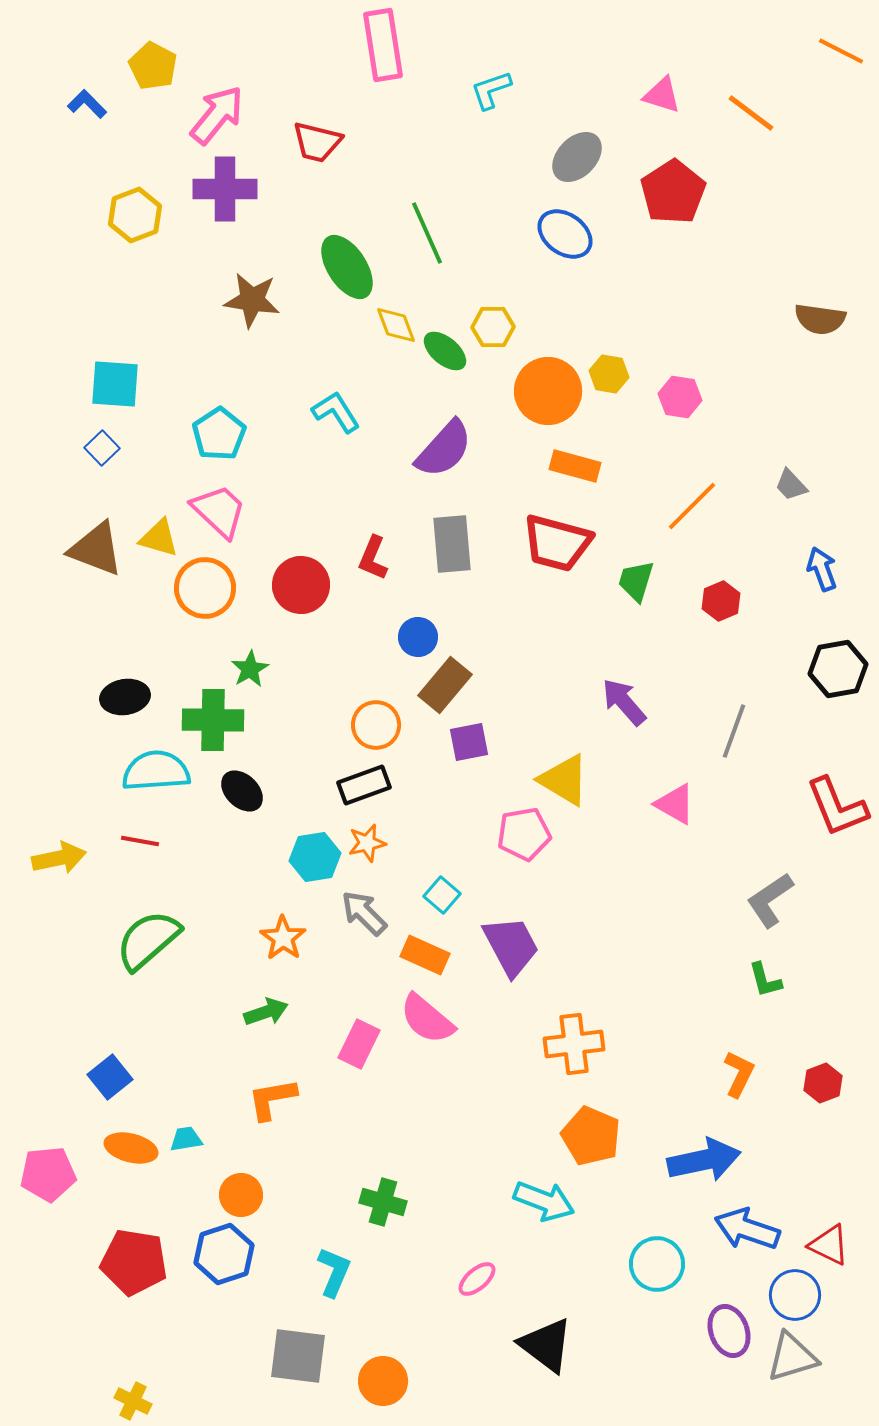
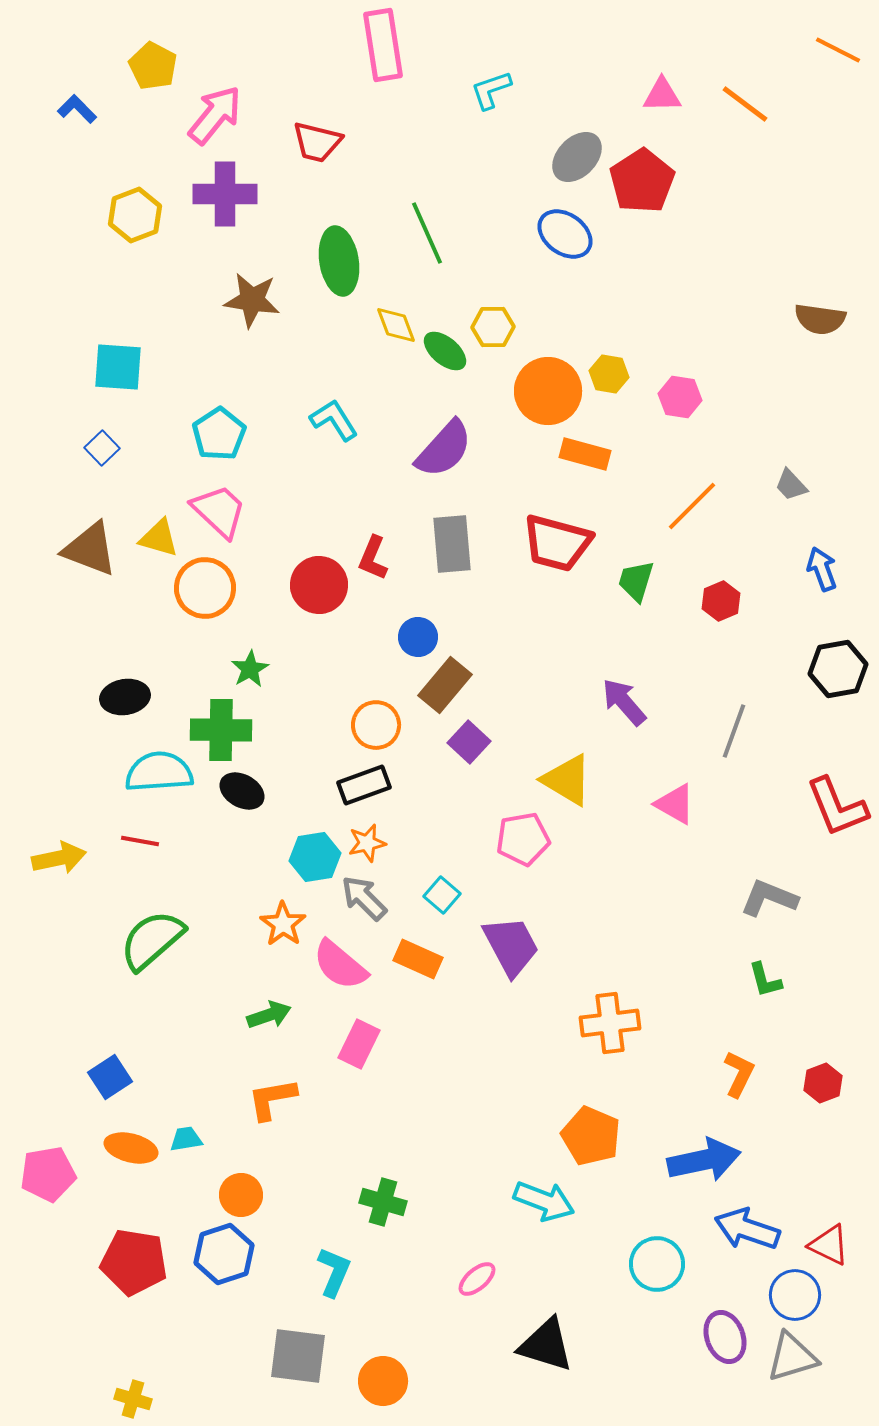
orange line at (841, 51): moved 3 px left, 1 px up
pink triangle at (662, 95): rotated 18 degrees counterclockwise
blue L-shape at (87, 104): moved 10 px left, 5 px down
orange line at (751, 113): moved 6 px left, 9 px up
pink arrow at (217, 115): moved 2 px left
purple cross at (225, 189): moved 5 px down
red pentagon at (673, 192): moved 31 px left, 11 px up
green ellipse at (347, 267): moved 8 px left, 6 px up; rotated 24 degrees clockwise
cyan square at (115, 384): moved 3 px right, 17 px up
cyan L-shape at (336, 412): moved 2 px left, 8 px down
orange rectangle at (575, 466): moved 10 px right, 12 px up
brown triangle at (96, 549): moved 6 px left
red circle at (301, 585): moved 18 px right
green cross at (213, 720): moved 8 px right, 10 px down
purple square at (469, 742): rotated 36 degrees counterclockwise
cyan semicircle at (156, 771): moved 3 px right, 1 px down
yellow triangle at (564, 780): moved 3 px right
black ellipse at (242, 791): rotated 15 degrees counterclockwise
pink pentagon at (524, 834): moved 1 px left, 5 px down
gray L-shape at (770, 900): moved 1 px left, 2 px up; rotated 56 degrees clockwise
gray arrow at (364, 913): moved 15 px up
orange star at (283, 938): moved 14 px up
green semicircle at (148, 940): moved 4 px right
orange rectangle at (425, 955): moved 7 px left, 4 px down
green arrow at (266, 1012): moved 3 px right, 3 px down
pink semicircle at (427, 1019): moved 87 px left, 54 px up
orange cross at (574, 1044): moved 36 px right, 21 px up
blue square at (110, 1077): rotated 6 degrees clockwise
pink pentagon at (48, 1174): rotated 4 degrees counterclockwise
purple ellipse at (729, 1331): moved 4 px left, 6 px down
black triangle at (546, 1345): rotated 20 degrees counterclockwise
yellow cross at (133, 1401): moved 2 px up; rotated 9 degrees counterclockwise
